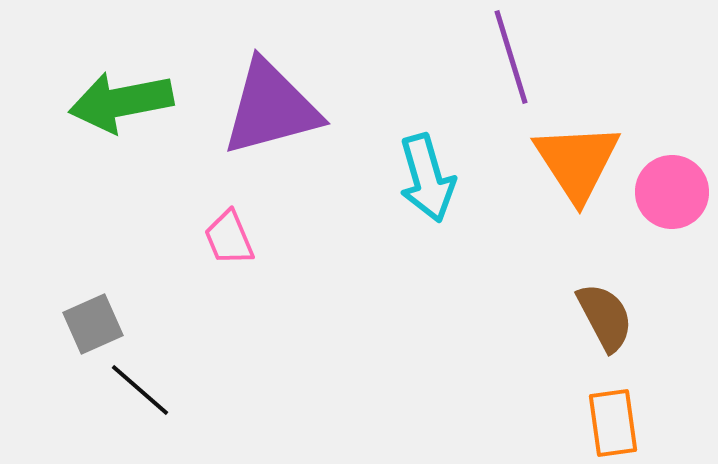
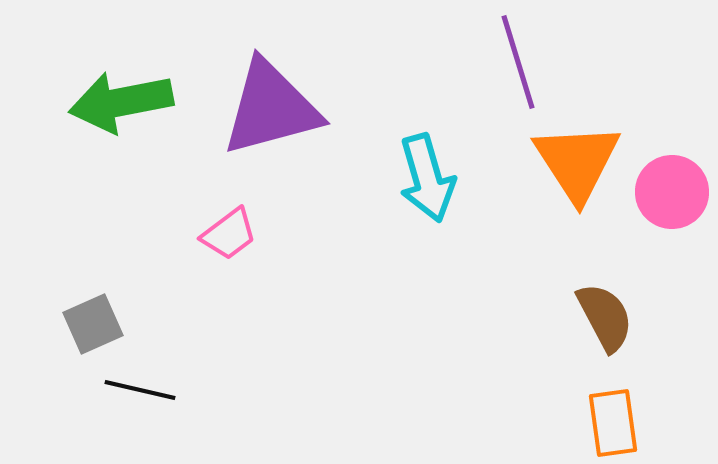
purple line: moved 7 px right, 5 px down
pink trapezoid: moved 4 px up; rotated 104 degrees counterclockwise
black line: rotated 28 degrees counterclockwise
